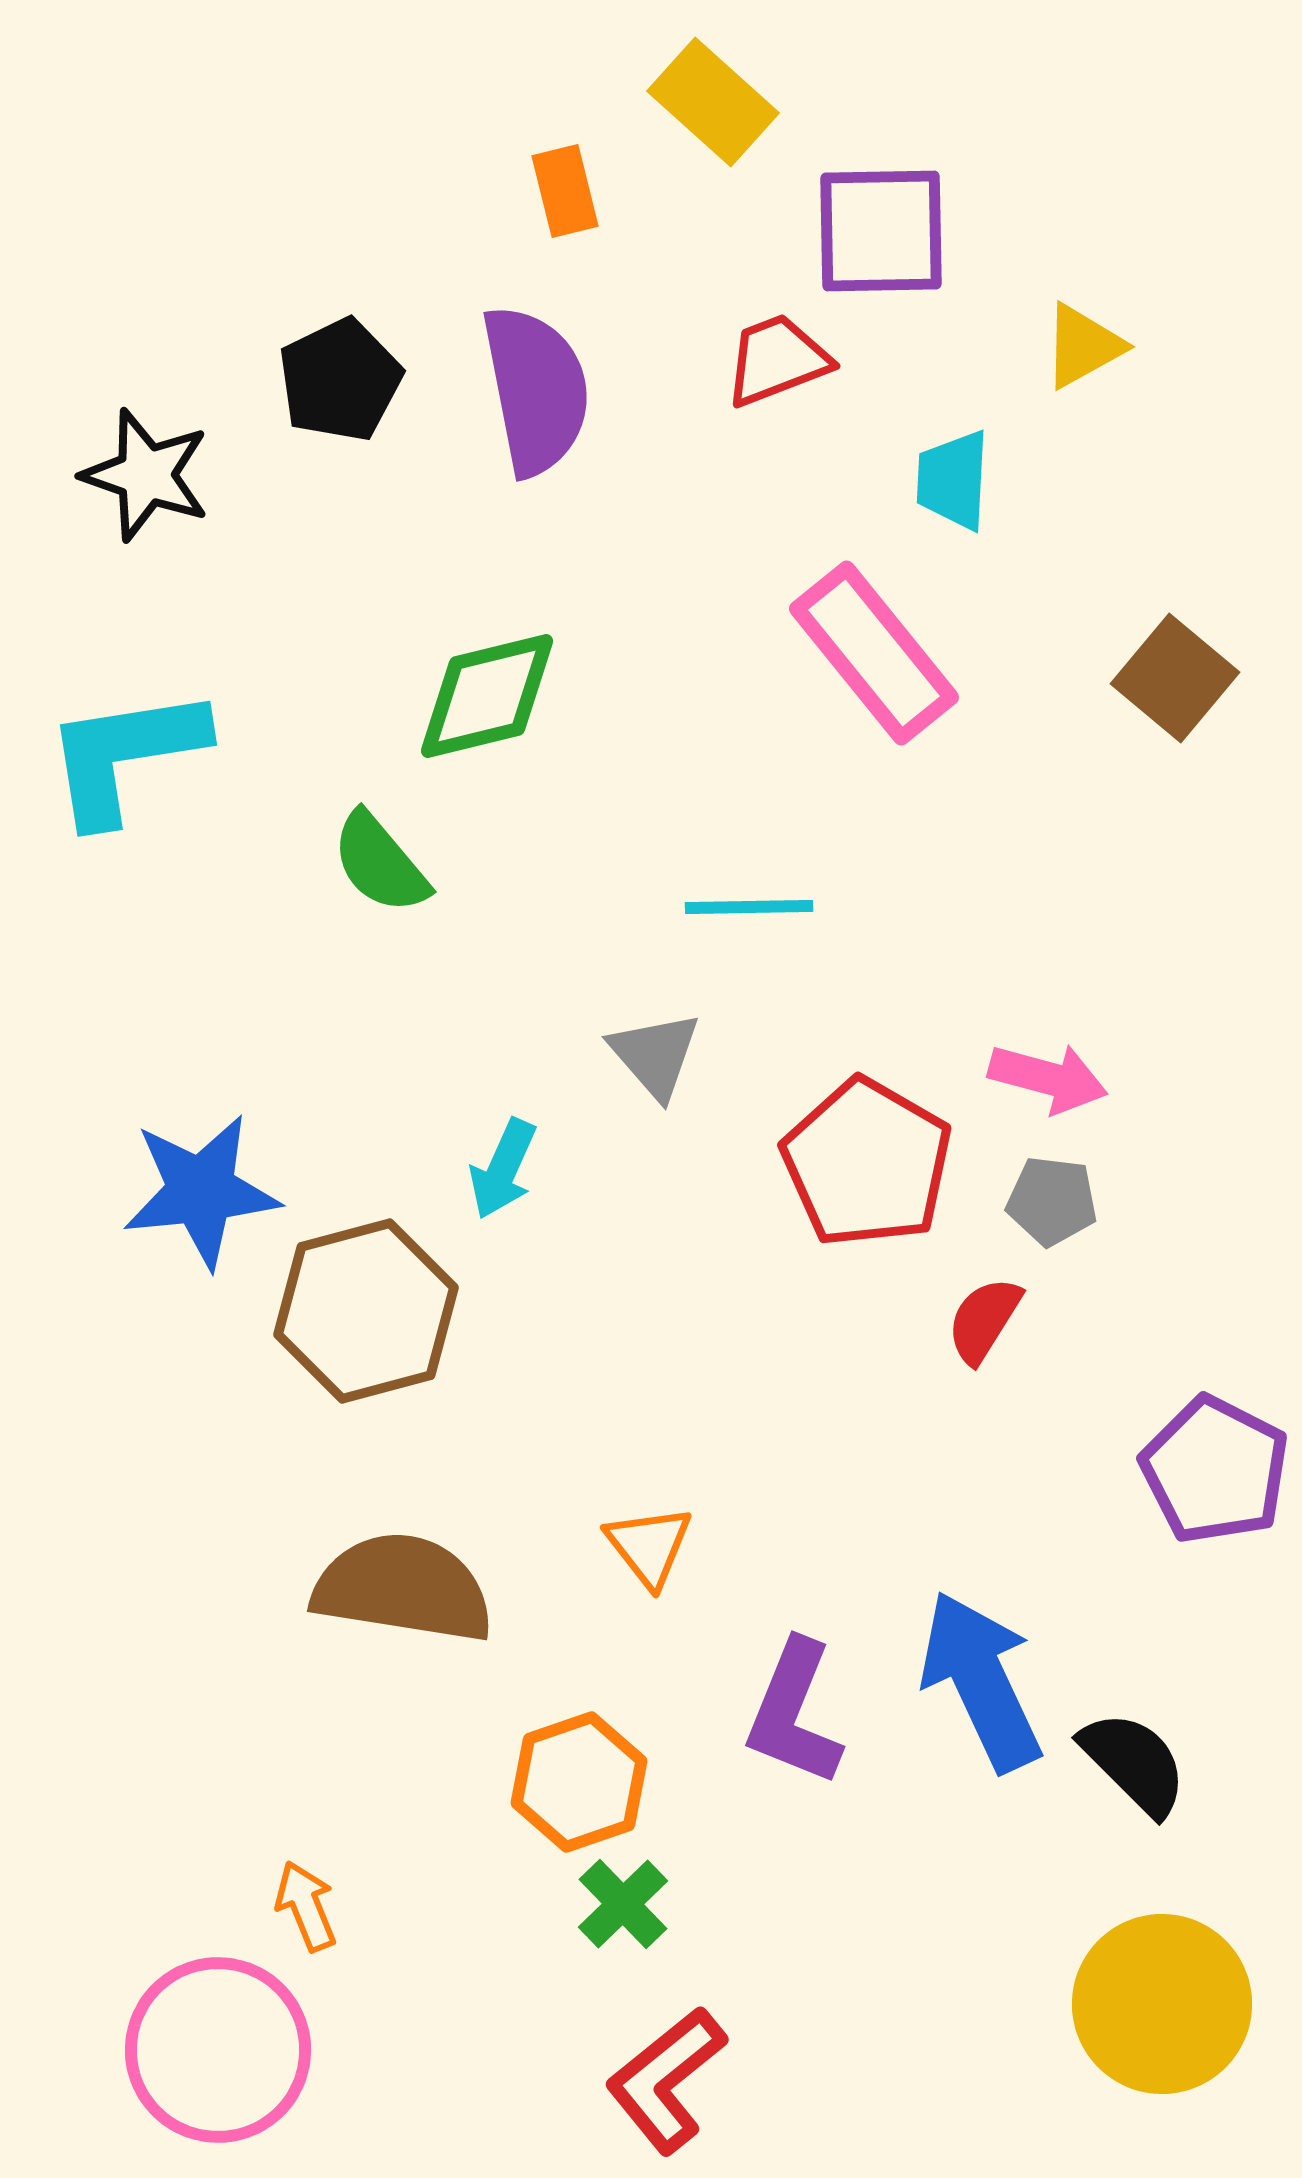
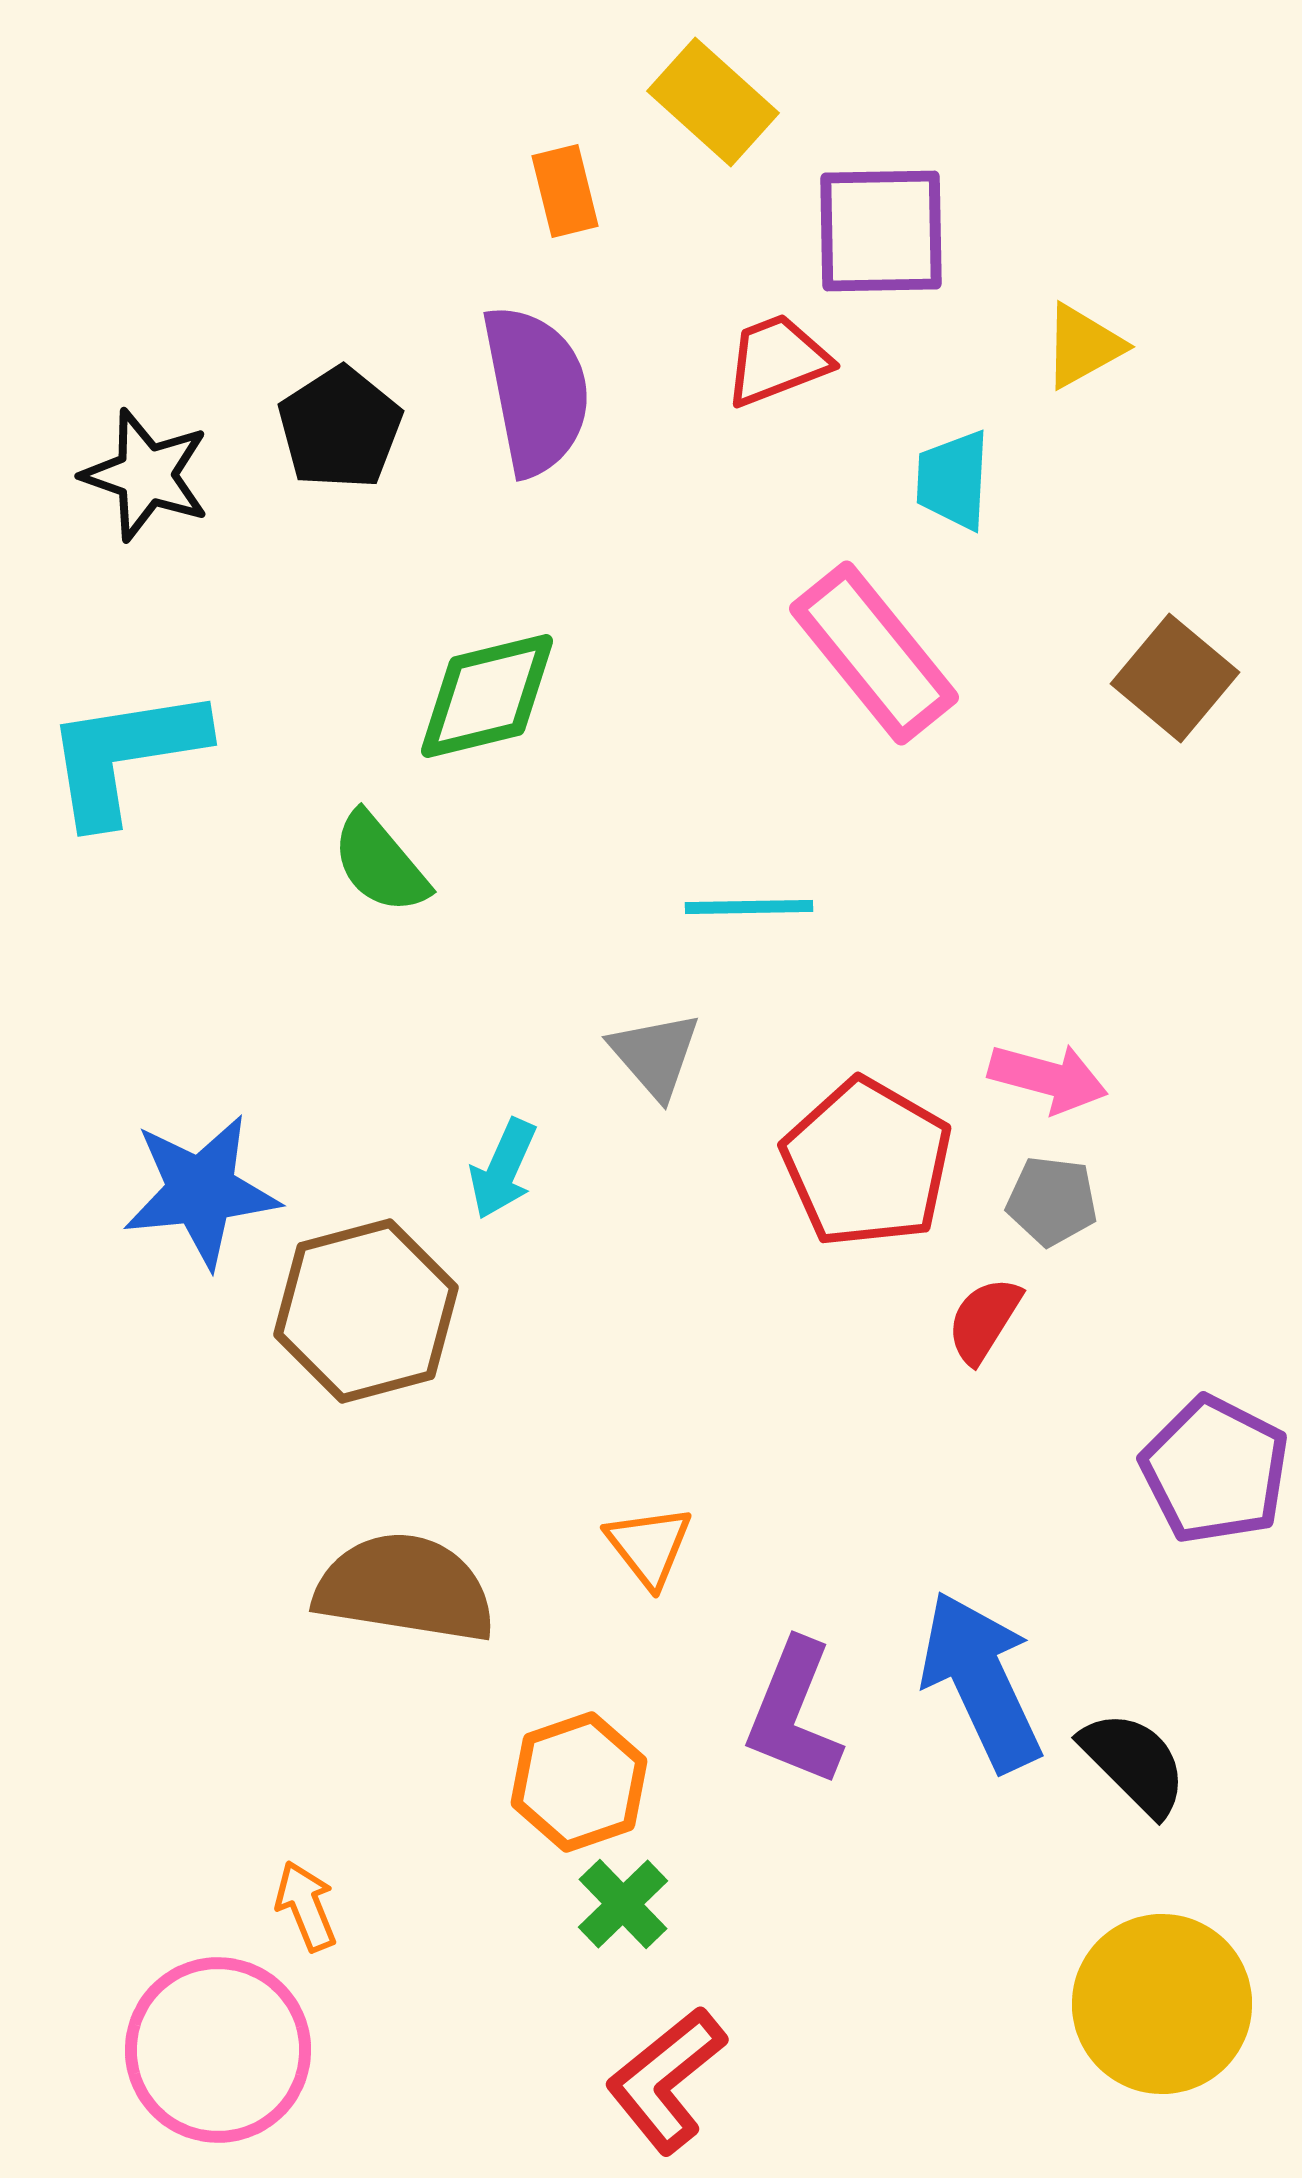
black pentagon: moved 48 px down; rotated 7 degrees counterclockwise
brown semicircle: moved 2 px right
